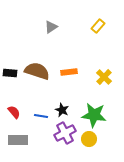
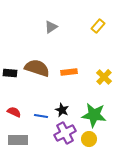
brown semicircle: moved 3 px up
red semicircle: rotated 24 degrees counterclockwise
